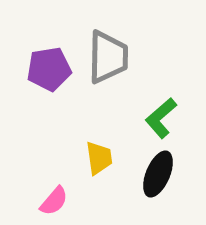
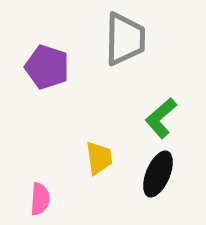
gray trapezoid: moved 17 px right, 18 px up
purple pentagon: moved 2 px left, 2 px up; rotated 27 degrees clockwise
pink semicircle: moved 14 px left, 2 px up; rotated 36 degrees counterclockwise
